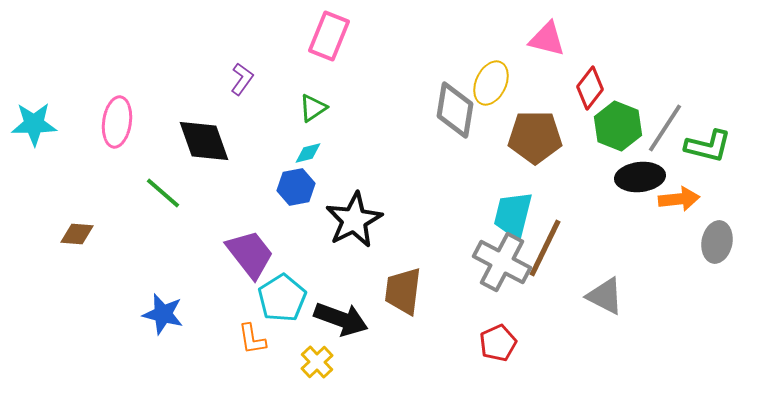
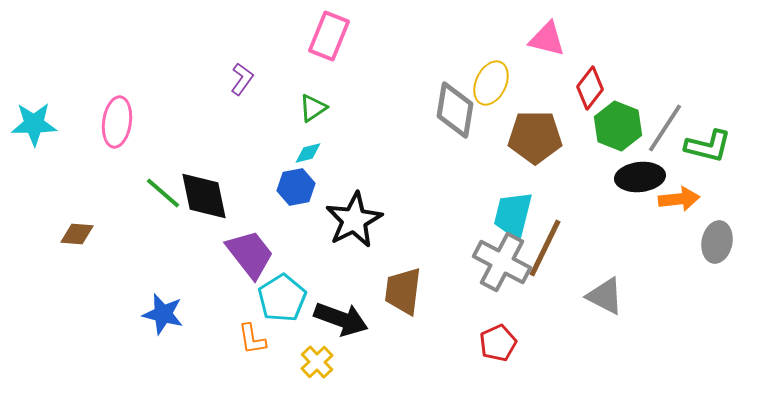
black diamond: moved 55 px down; rotated 8 degrees clockwise
